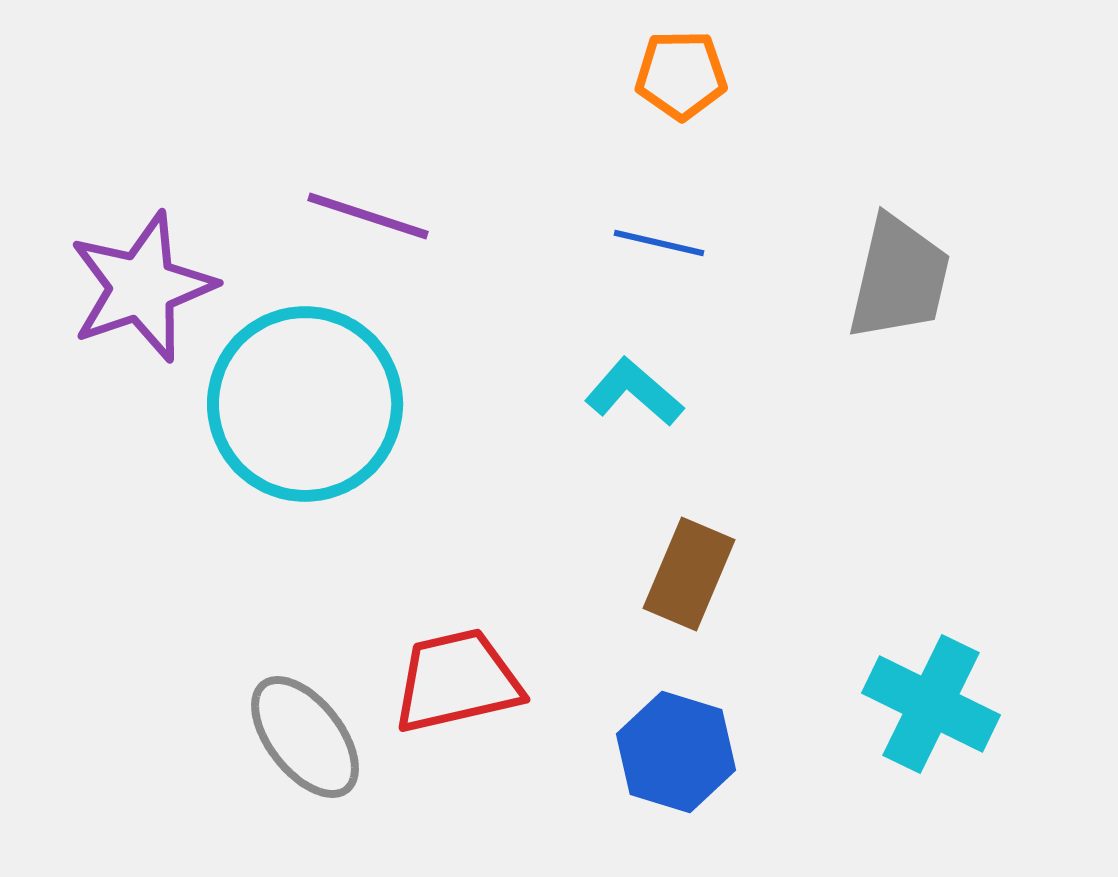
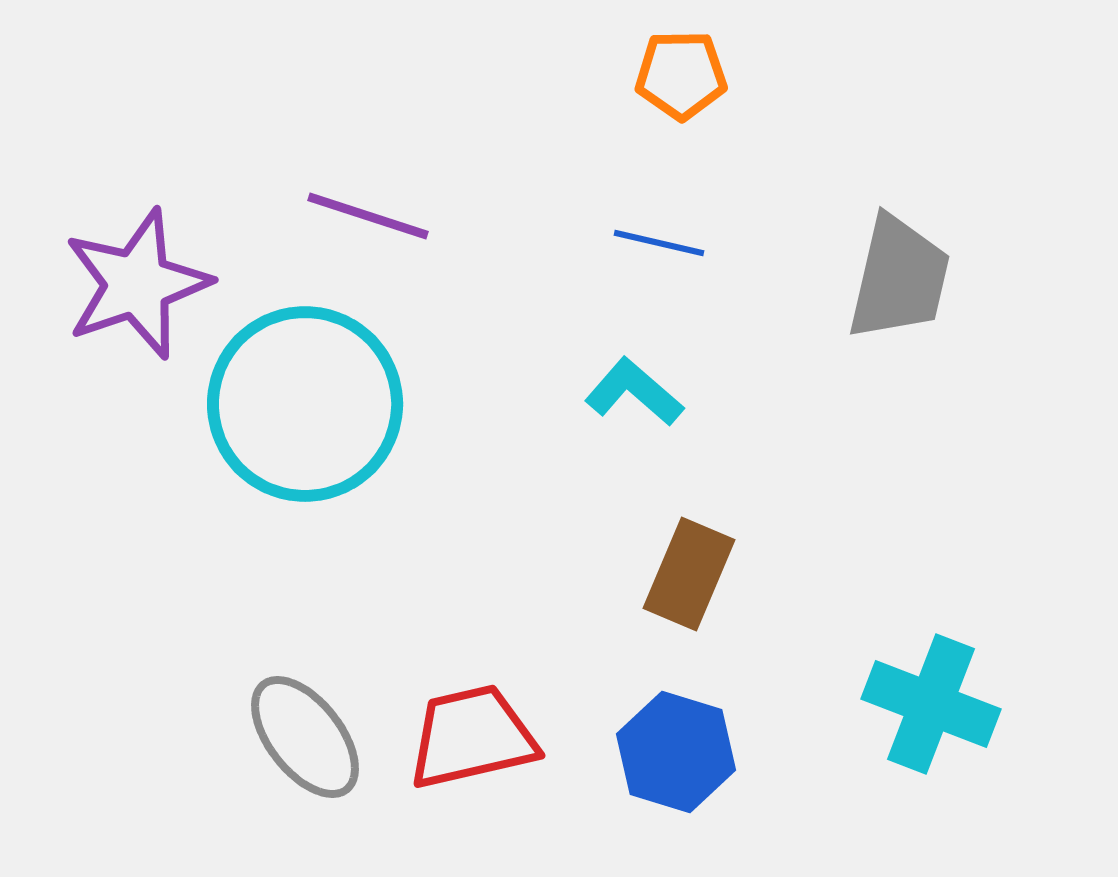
purple star: moved 5 px left, 3 px up
red trapezoid: moved 15 px right, 56 px down
cyan cross: rotated 5 degrees counterclockwise
